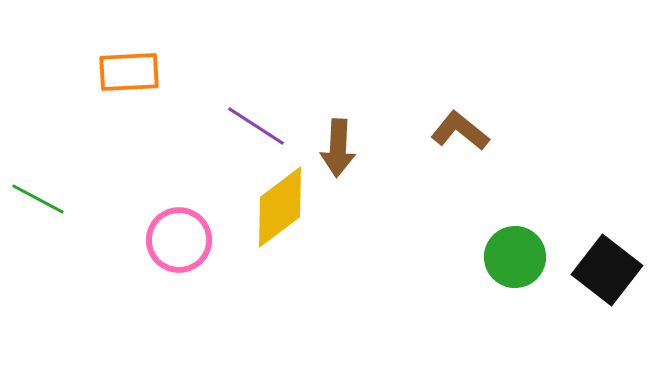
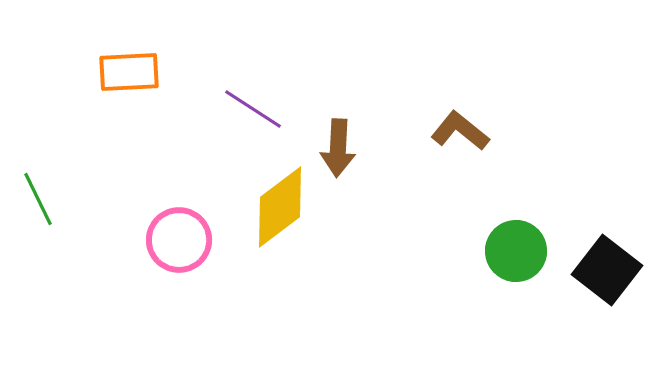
purple line: moved 3 px left, 17 px up
green line: rotated 36 degrees clockwise
green circle: moved 1 px right, 6 px up
